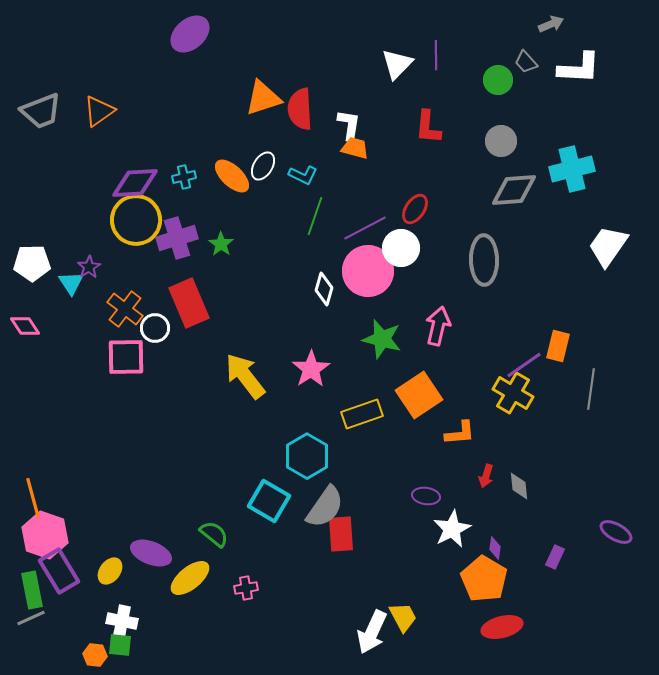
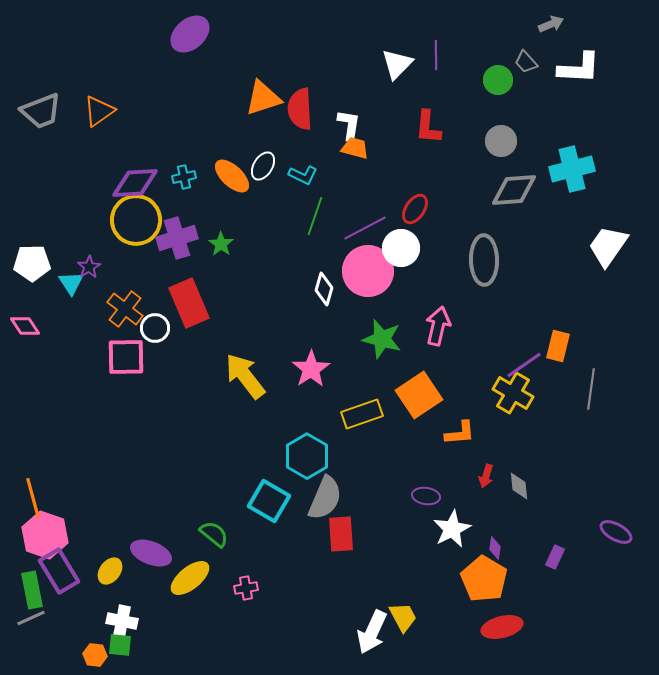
gray semicircle at (325, 507): moved 9 px up; rotated 12 degrees counterclockwise
